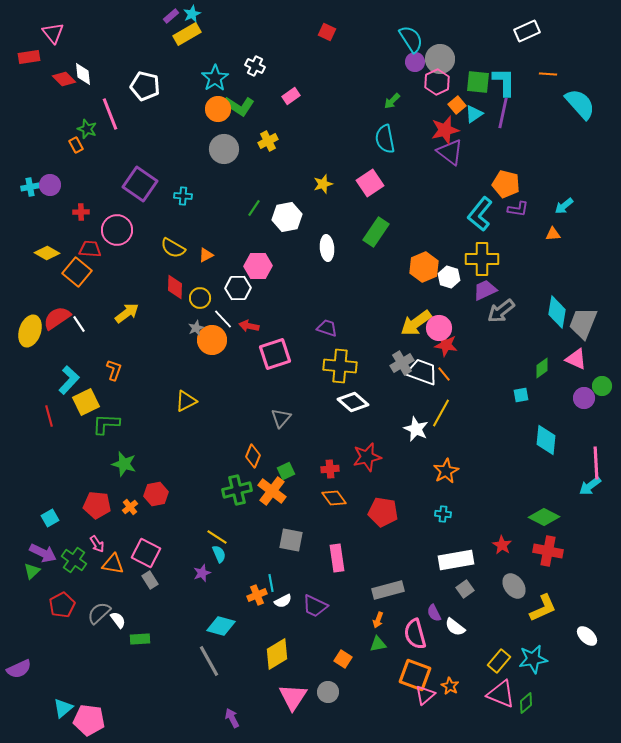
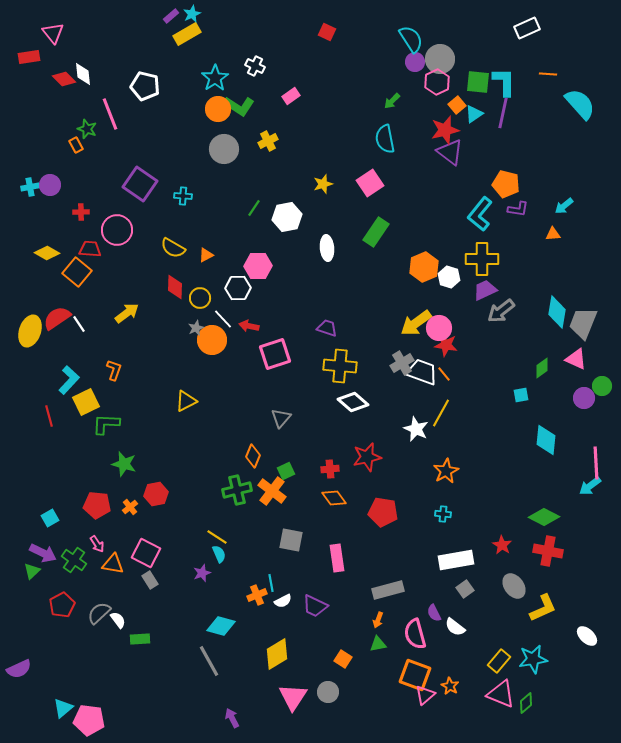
white rectangle at (527, 31): moved 3 px up
